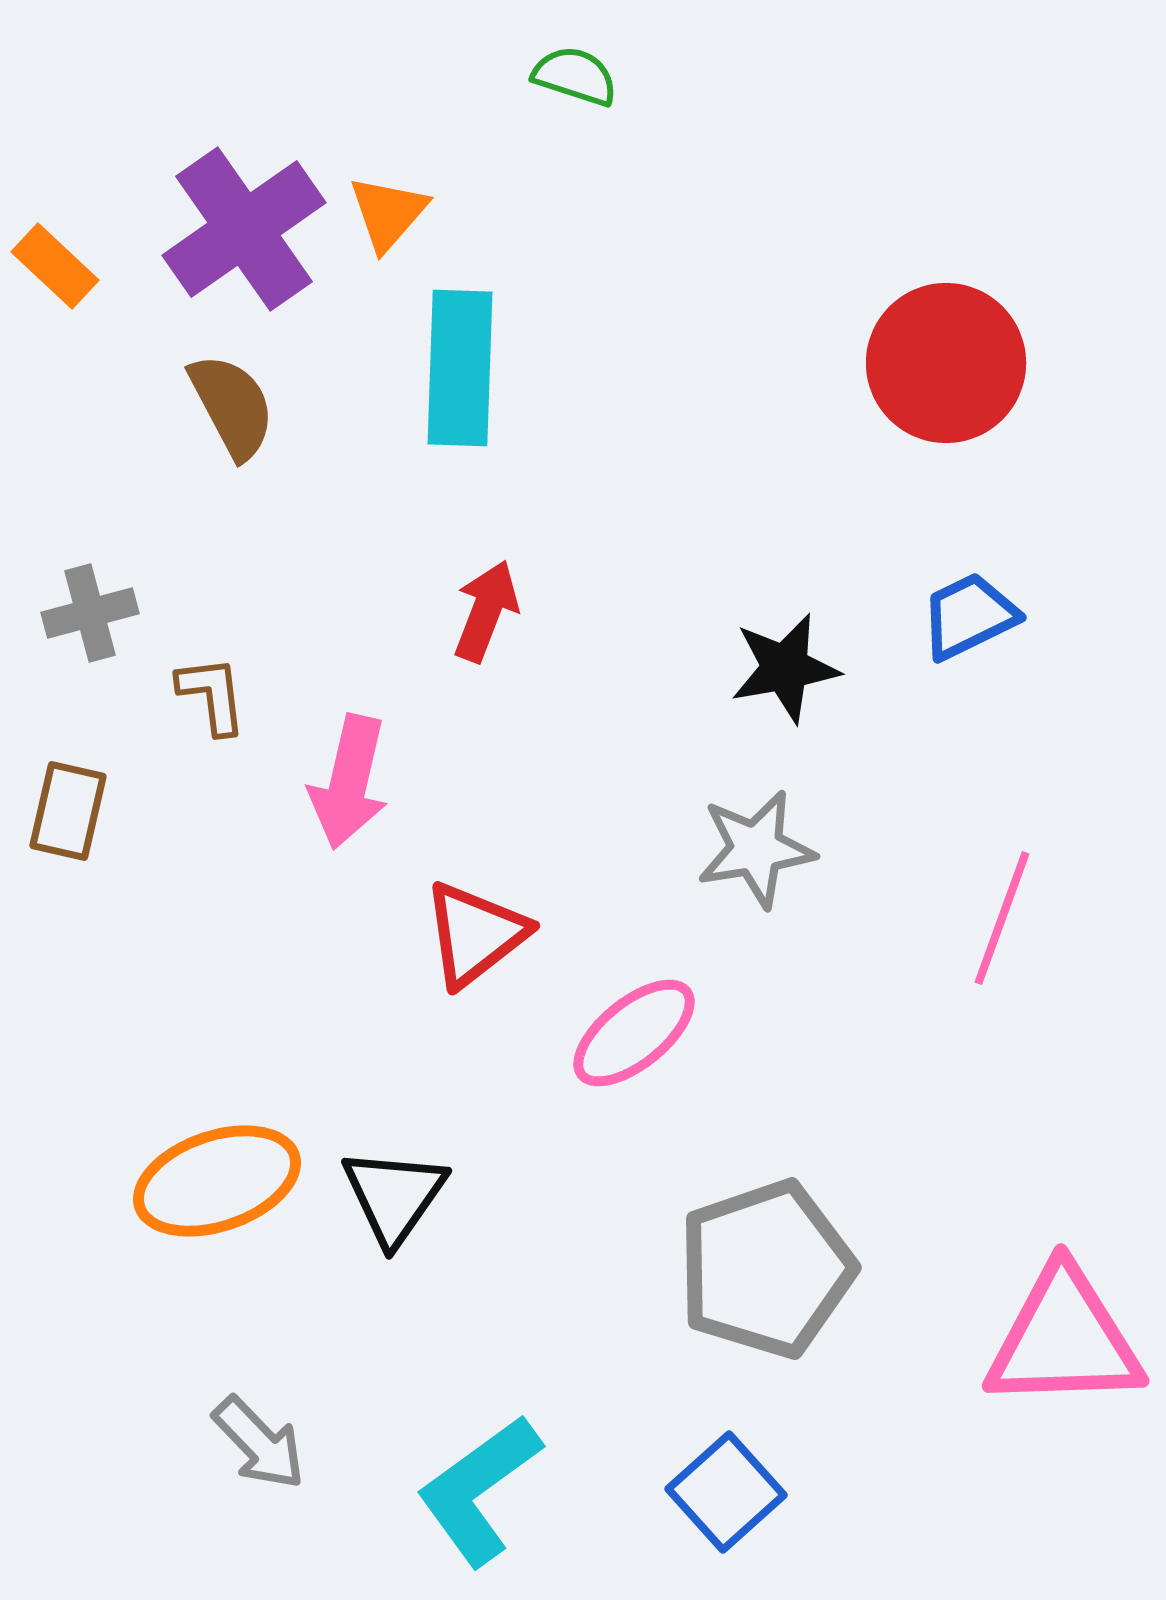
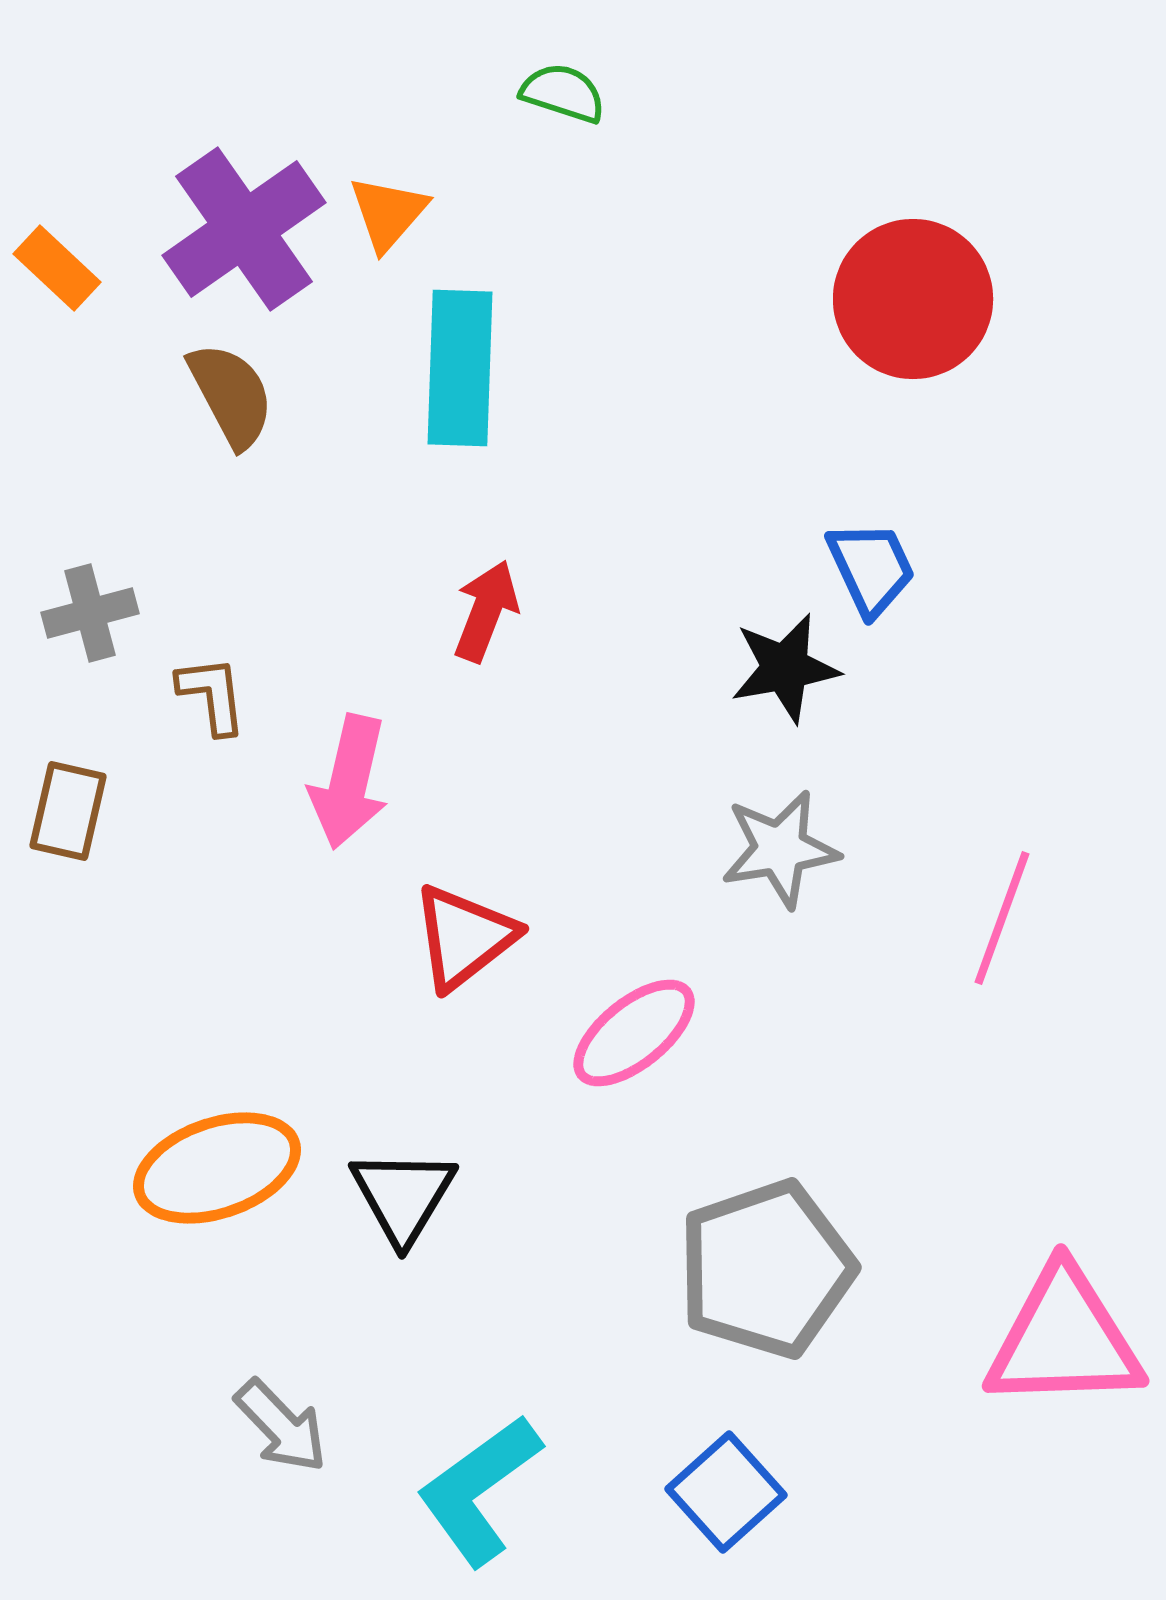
green semicircle: moved 12 px left, 17 px down
orange rectangle: moved 2 px right, 2 px down
red circle: moved 33 px left, 64 px up
brown semicircle: moved 1 px left, 11 px up
blue trapezoid: moved 98 px left, 48 px up; rotated 91 degrees clockwise
gray star: moved 24 px right
red triangle: moved 11 px left, 3 px down
orange ellipse: moved 13 px up
black triangle: moved 9 px right; rotated 4 degrees counterclockwise
gray arrow: moved 22 px right, 17 px up
